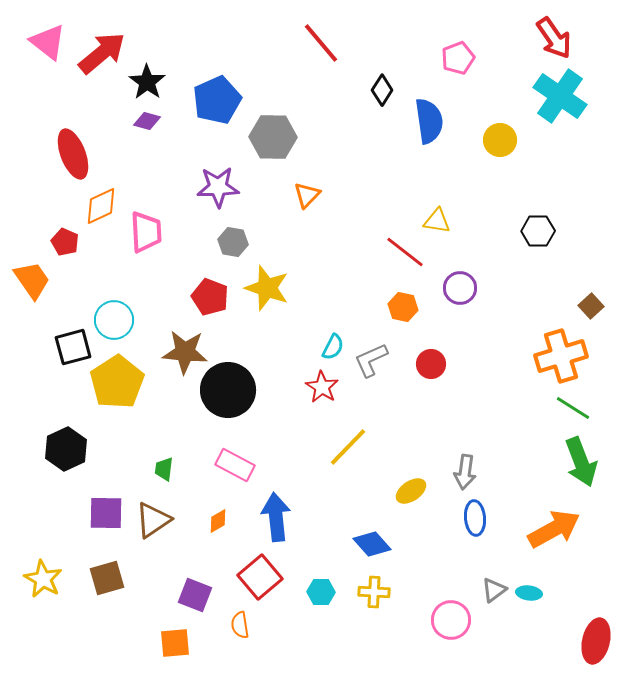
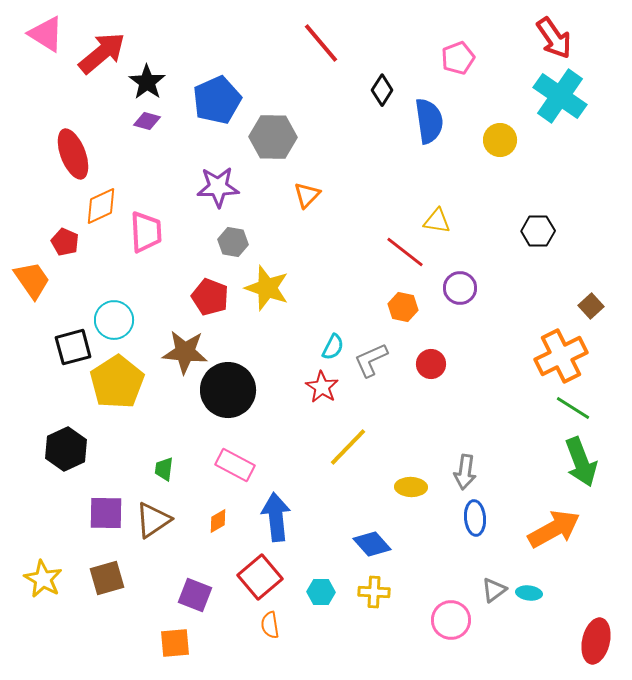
pink triangle at (48, 42): moved 2 px left, 8 px up; rotated 6 degrees counterclockwise
orange cross at (561, 356): rotated 9 degrees counterclockwise
yellow ellipse at (411, 491): moved 4 px up; rotated 36 degrees clockwise
orange semicircle at (240, 625): moved 30 px right
